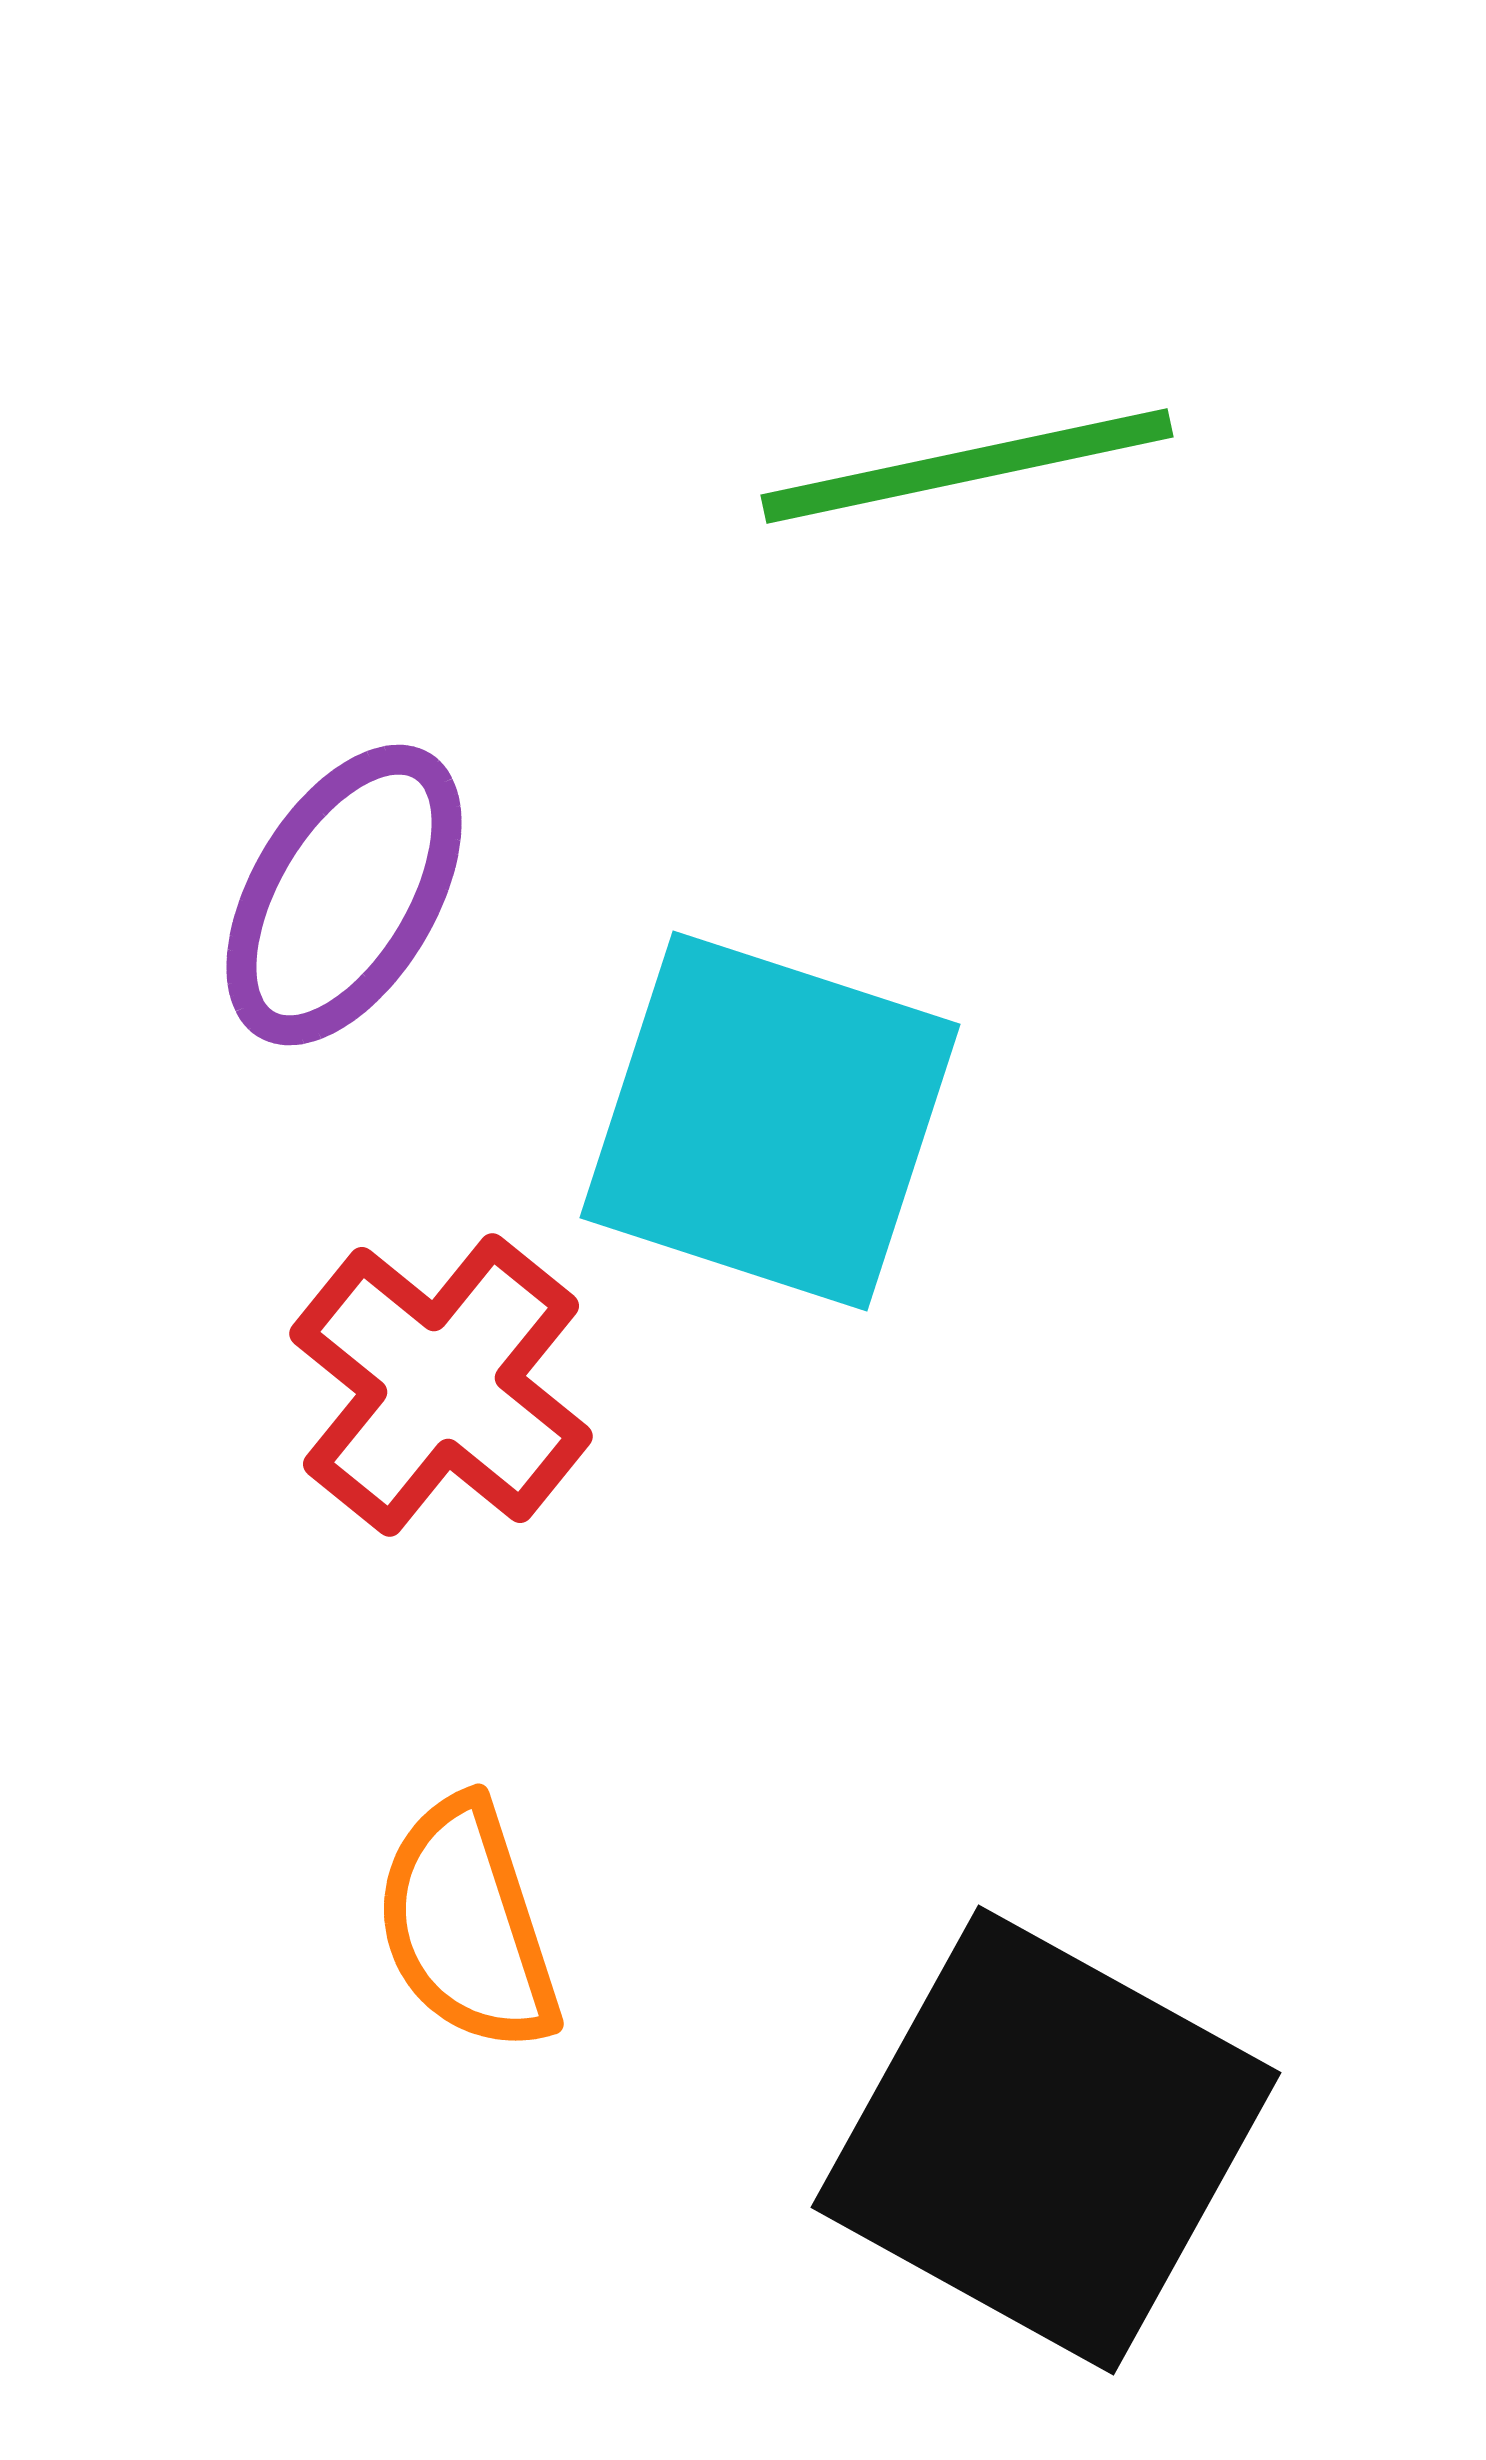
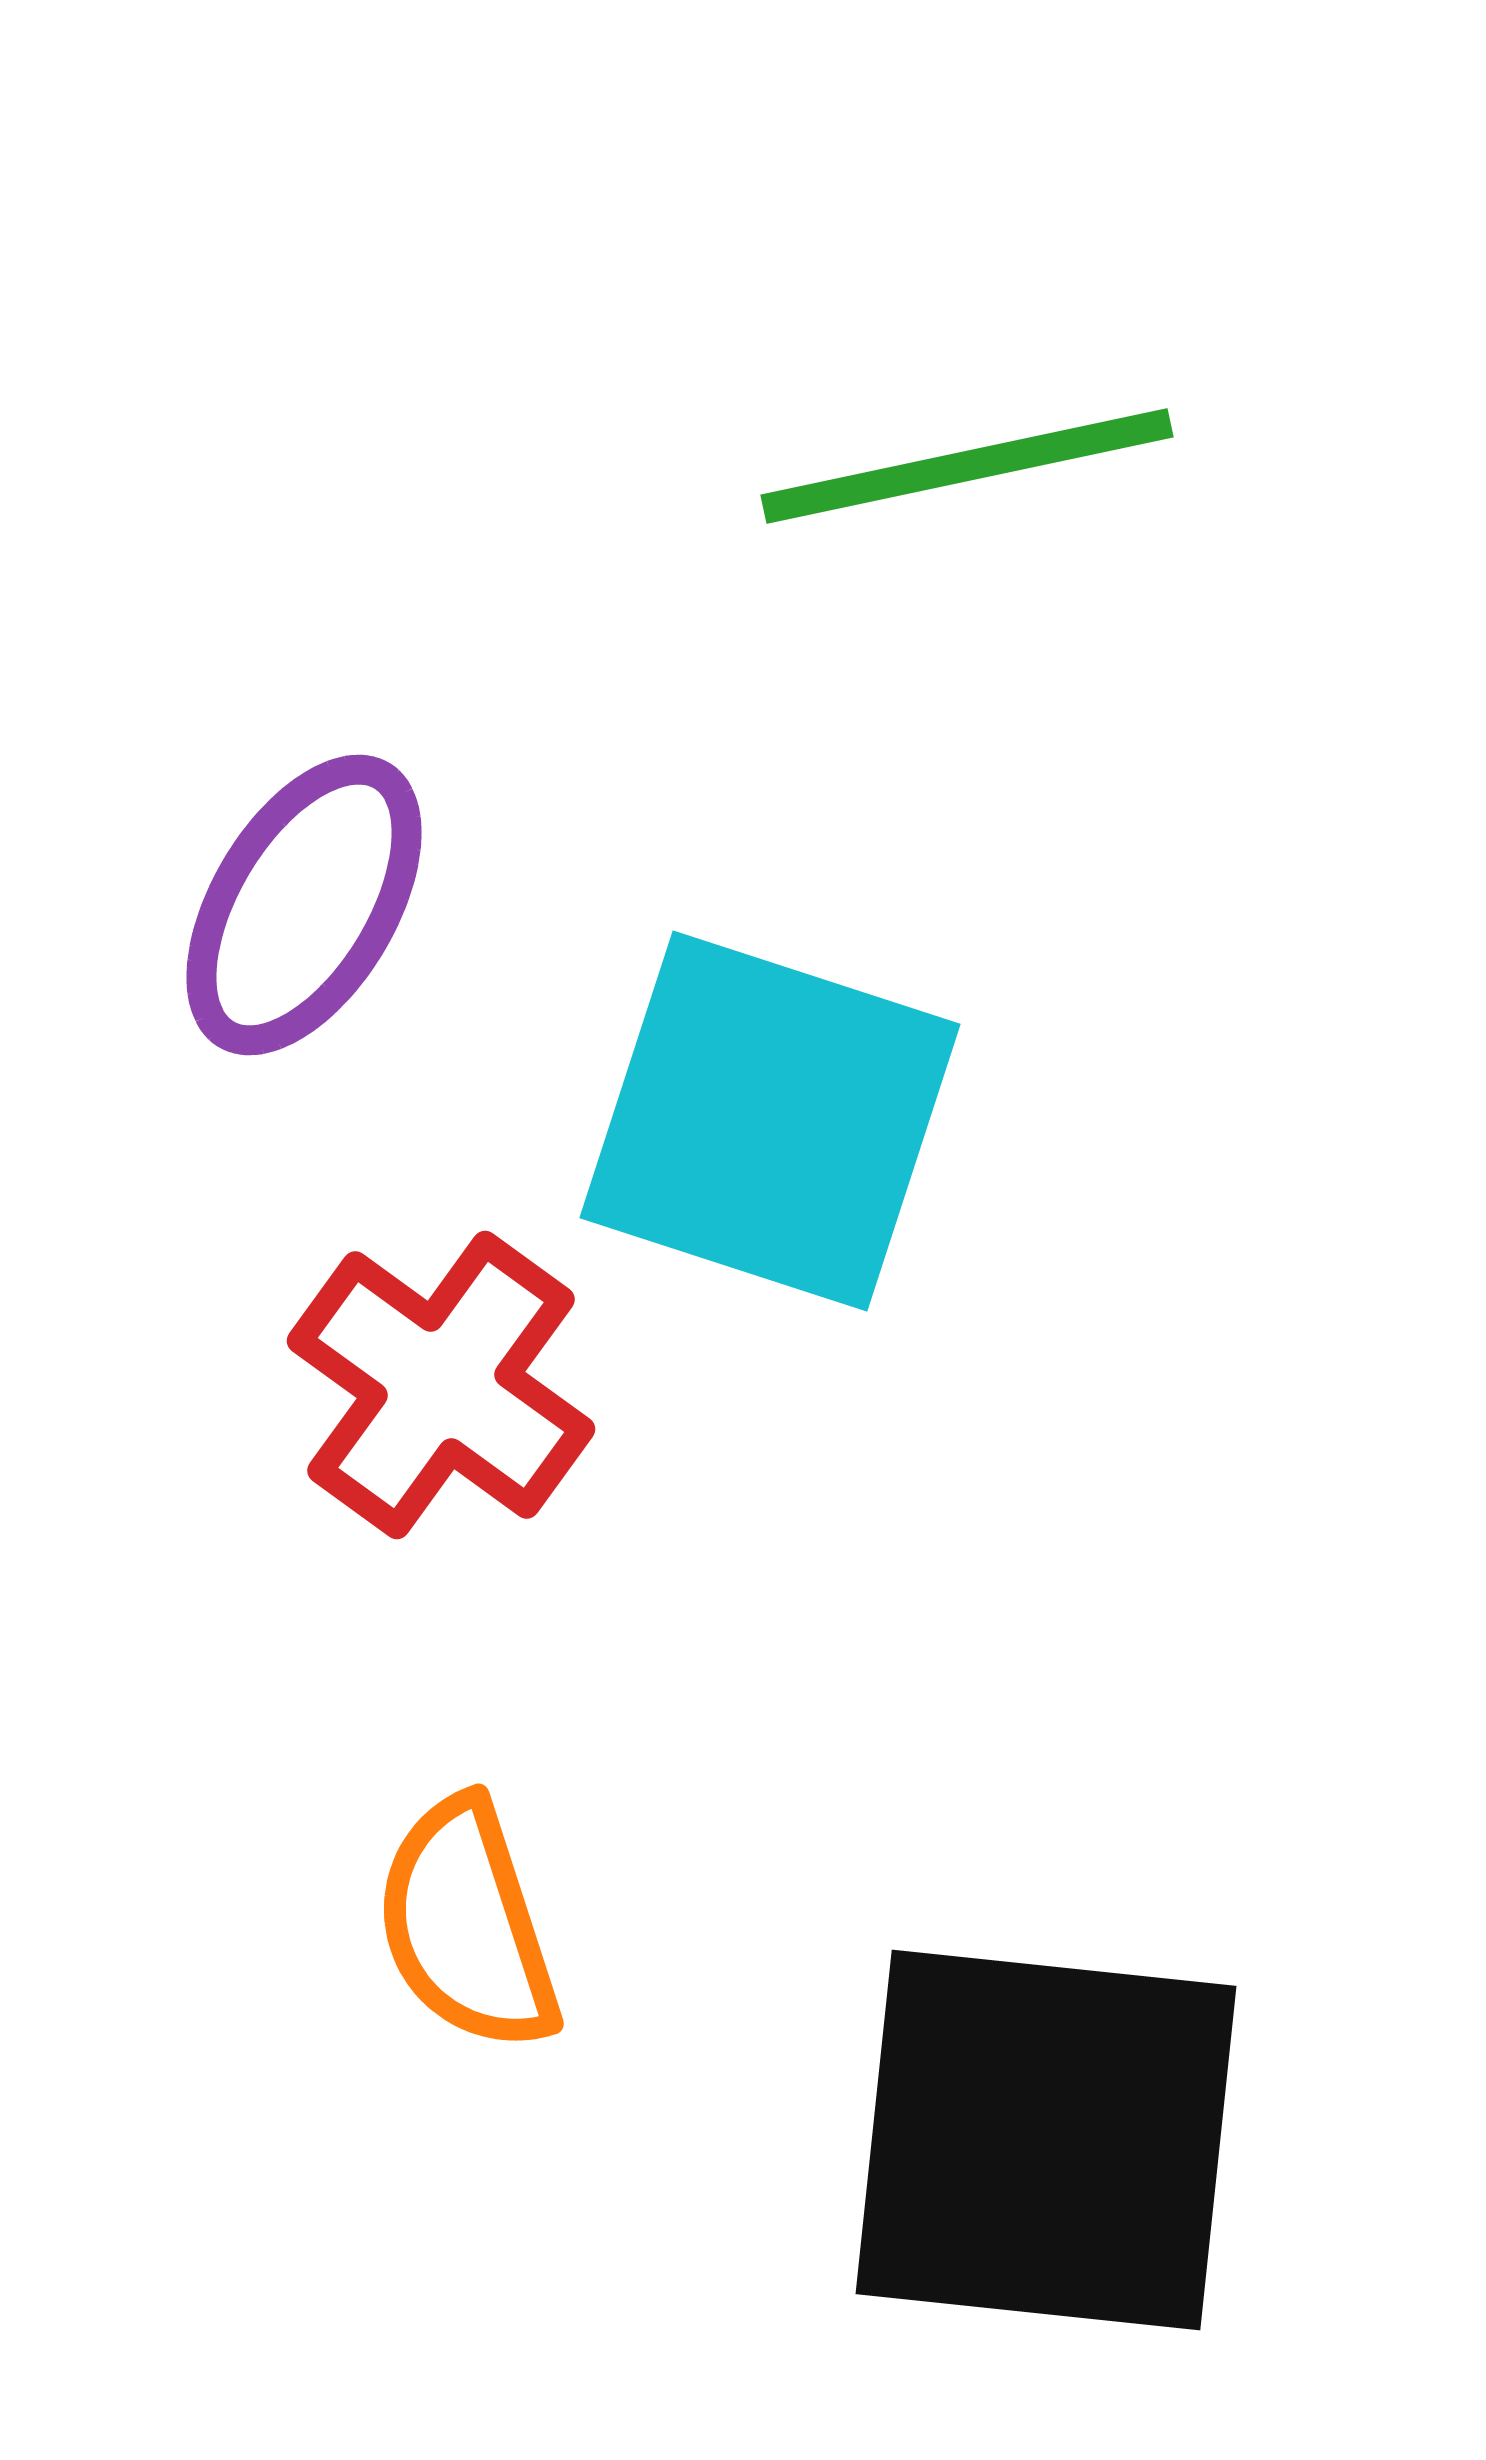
purple ellipse: moved 40 px left, 10 px down
red cross: rotated 3 degrees counterclockwise
black square: rotated 23 degrees counterclockwise
